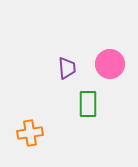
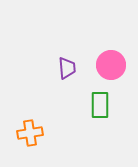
pink circle: moved 1 px right, 1 px down
green rectangle: moved 12 px right, 1 px down
